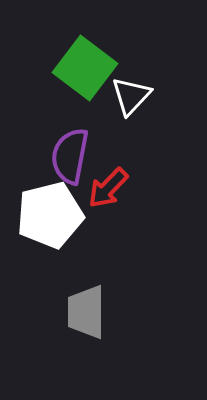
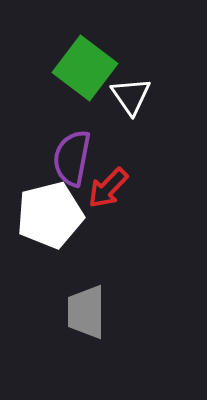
white triangle: rotated 18 degrees counterclockwise
purple semicircle: moved 2 px right, 2 px down
